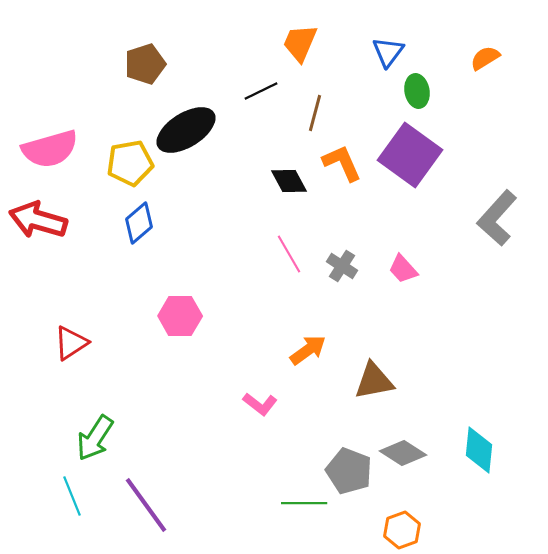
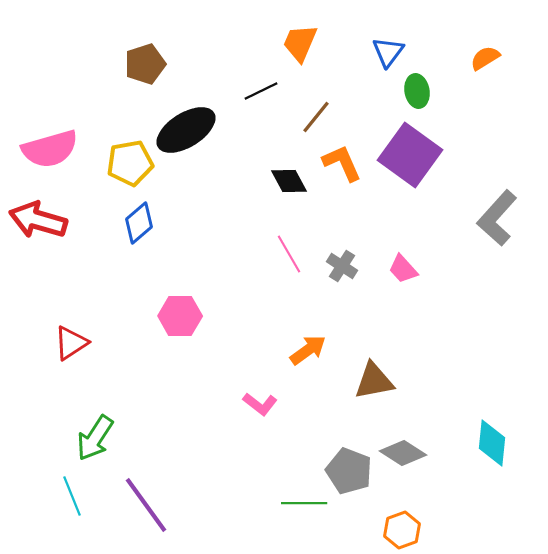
brown line: moved 1 px right, 4 px down; rotated 24 degrees clockwise
cyan diamond: moved 13 px right, 7 px up
